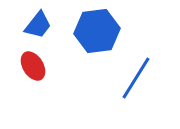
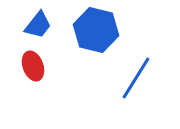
blue hexagon: moved 1 px left, 1 px up; rotated 21 degrees clockwise
red ellipse: rotated 12 degrees clockwise
